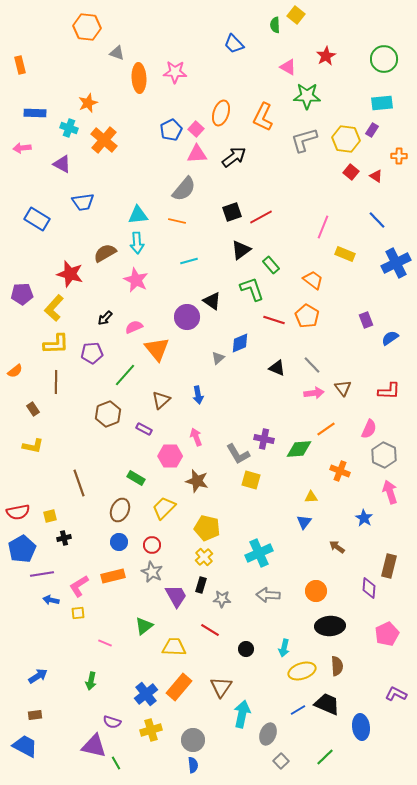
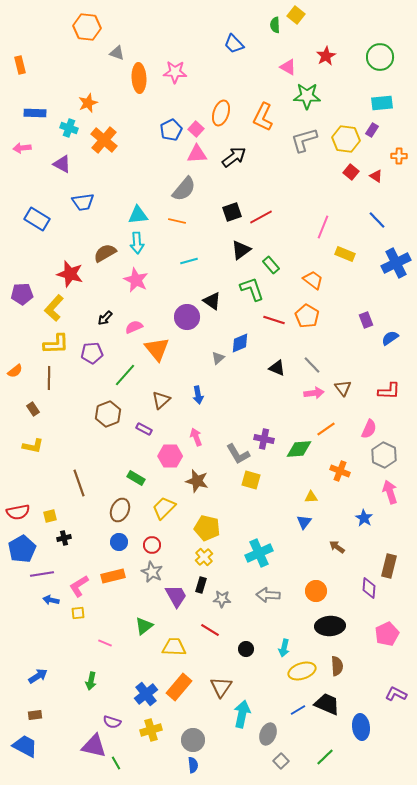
green circle at (384, 59): moved 4 px left, 2 px up
brown line at (56, 382): moved 7 px left, 4 px up
